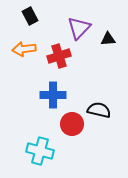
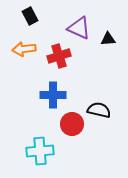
purple triangle: rotated 50 degrees counterclockwise
cyan cross: rotated 20 degrees counterclockwise
